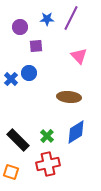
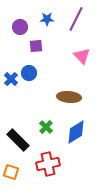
purple line: moved 5 px right, 1 px down
pink triangle: moved 3 px right
green cross: moved 1 px left, 9 px up
